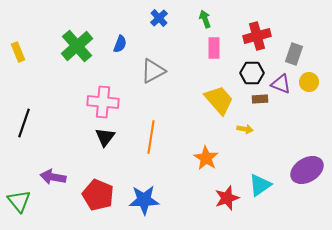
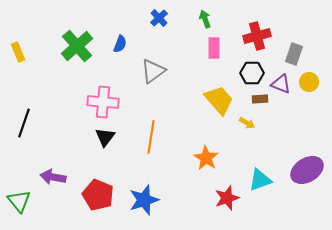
gray triangle: rotated 8 degrees counterclockwise
yellow arrow: moved 2 px right, 6 px up; rotated 21 degrees clockwise
cyan triangle: moved 5 px up; rotated 15 degrees clockwise
blue star: rotated 16 degrees counterclockwise
